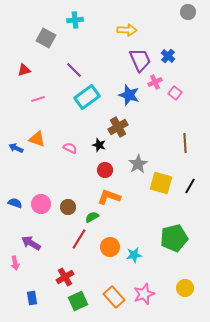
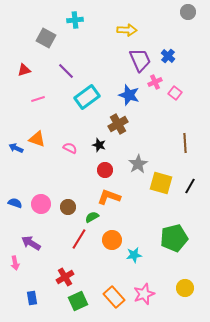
purple line: moved 8 px left, 1 px down
brown cross: moved 3 px up
orange circle: moved 2 px right, 7 px up
